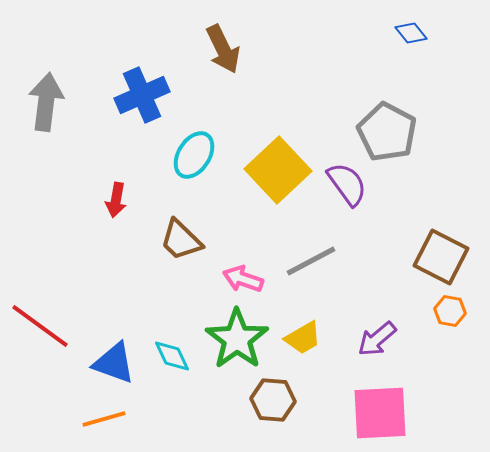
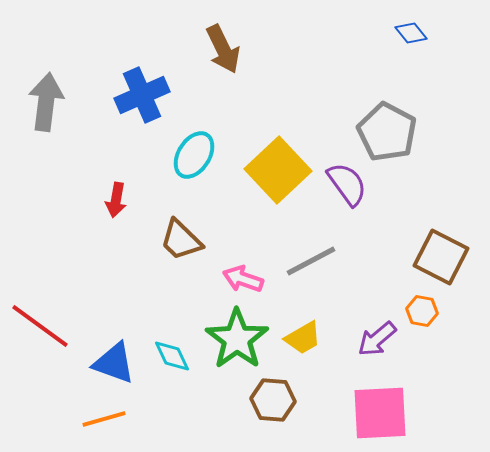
orange hexagon: moved 28 px left
